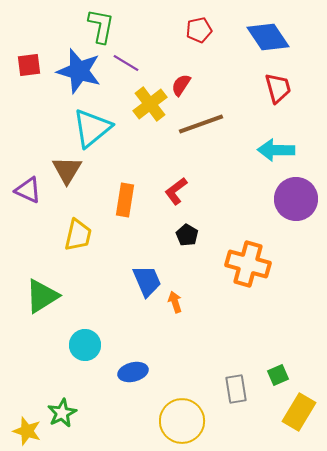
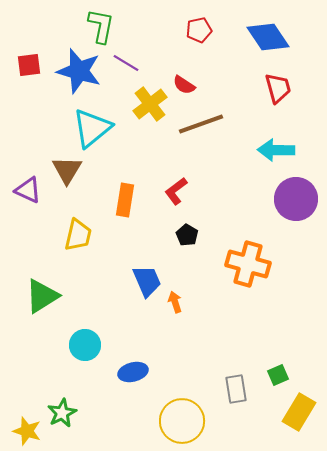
red semicircle: moved 3 px right; rotated 90 degrees counterclockwise
